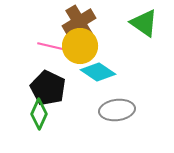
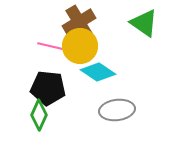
black pentagon: rotated 20 degrees counterclockwise
green diamond: moved 1 px down
